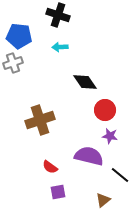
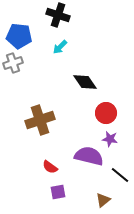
cyan arrow: rotated 42 degrees counterclockwise
red circle: moved 1 px right, 3 px down
purple star: moved 3 px down
